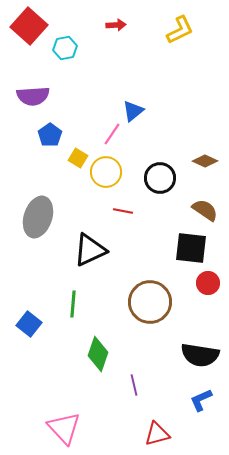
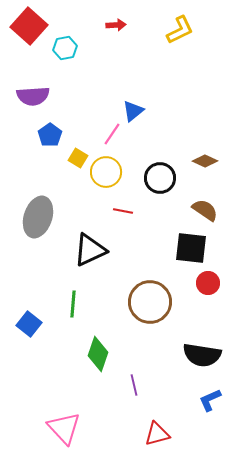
black semicircle: moved 2 px right
blue L-shape: moved 9 px right
